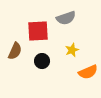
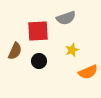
black circle: moved 3 px left
